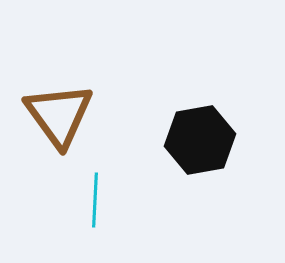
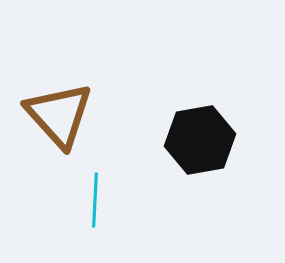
brown triangle: rotated 6 degrees counterclockwise
